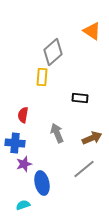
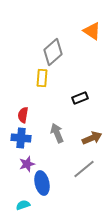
yellow rectangle: moved 1 px down
black rectangle: rotated 28 degrees counterclockwise
blue cross: moved 6 px right, 5 px up
purple star: moved 3 px right
